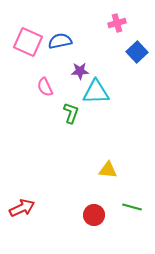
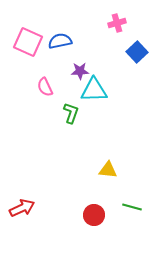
cyan triangle: moved 2 px left, 2 px up
